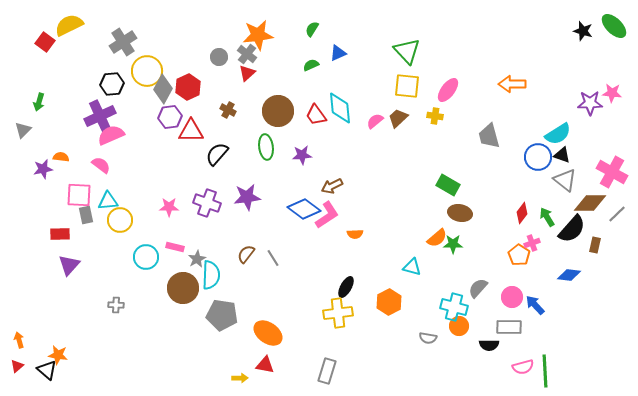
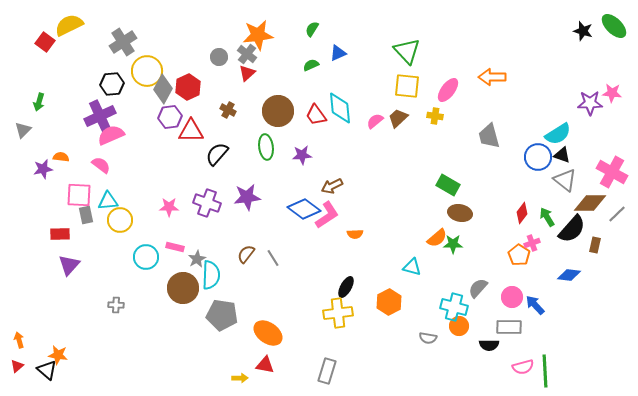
orange arrow at (512, 84): moved 20 px left, 7 px up
